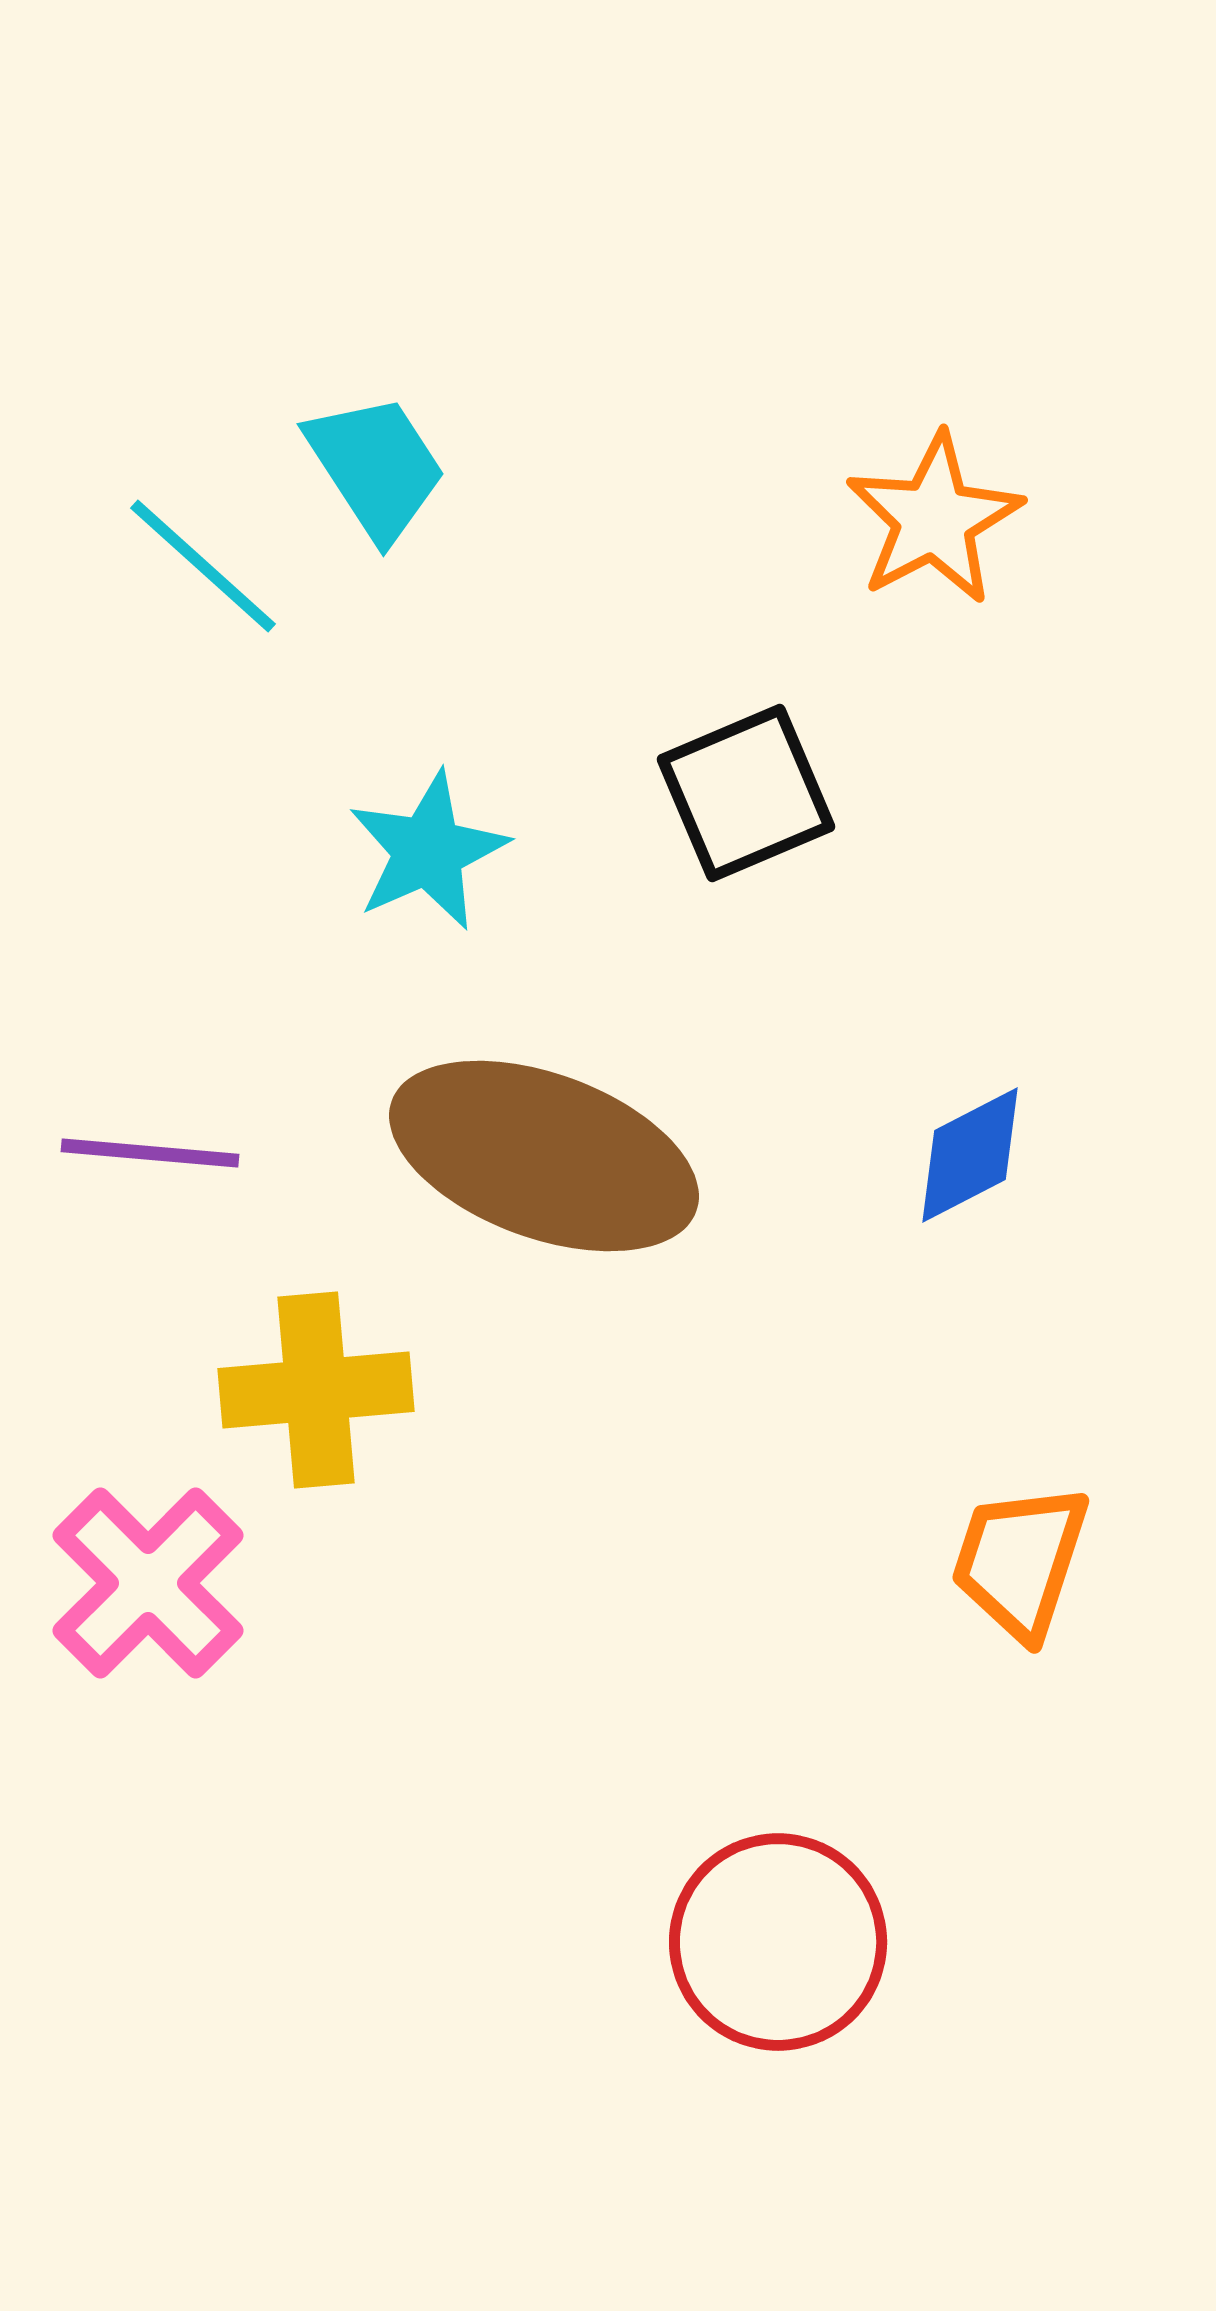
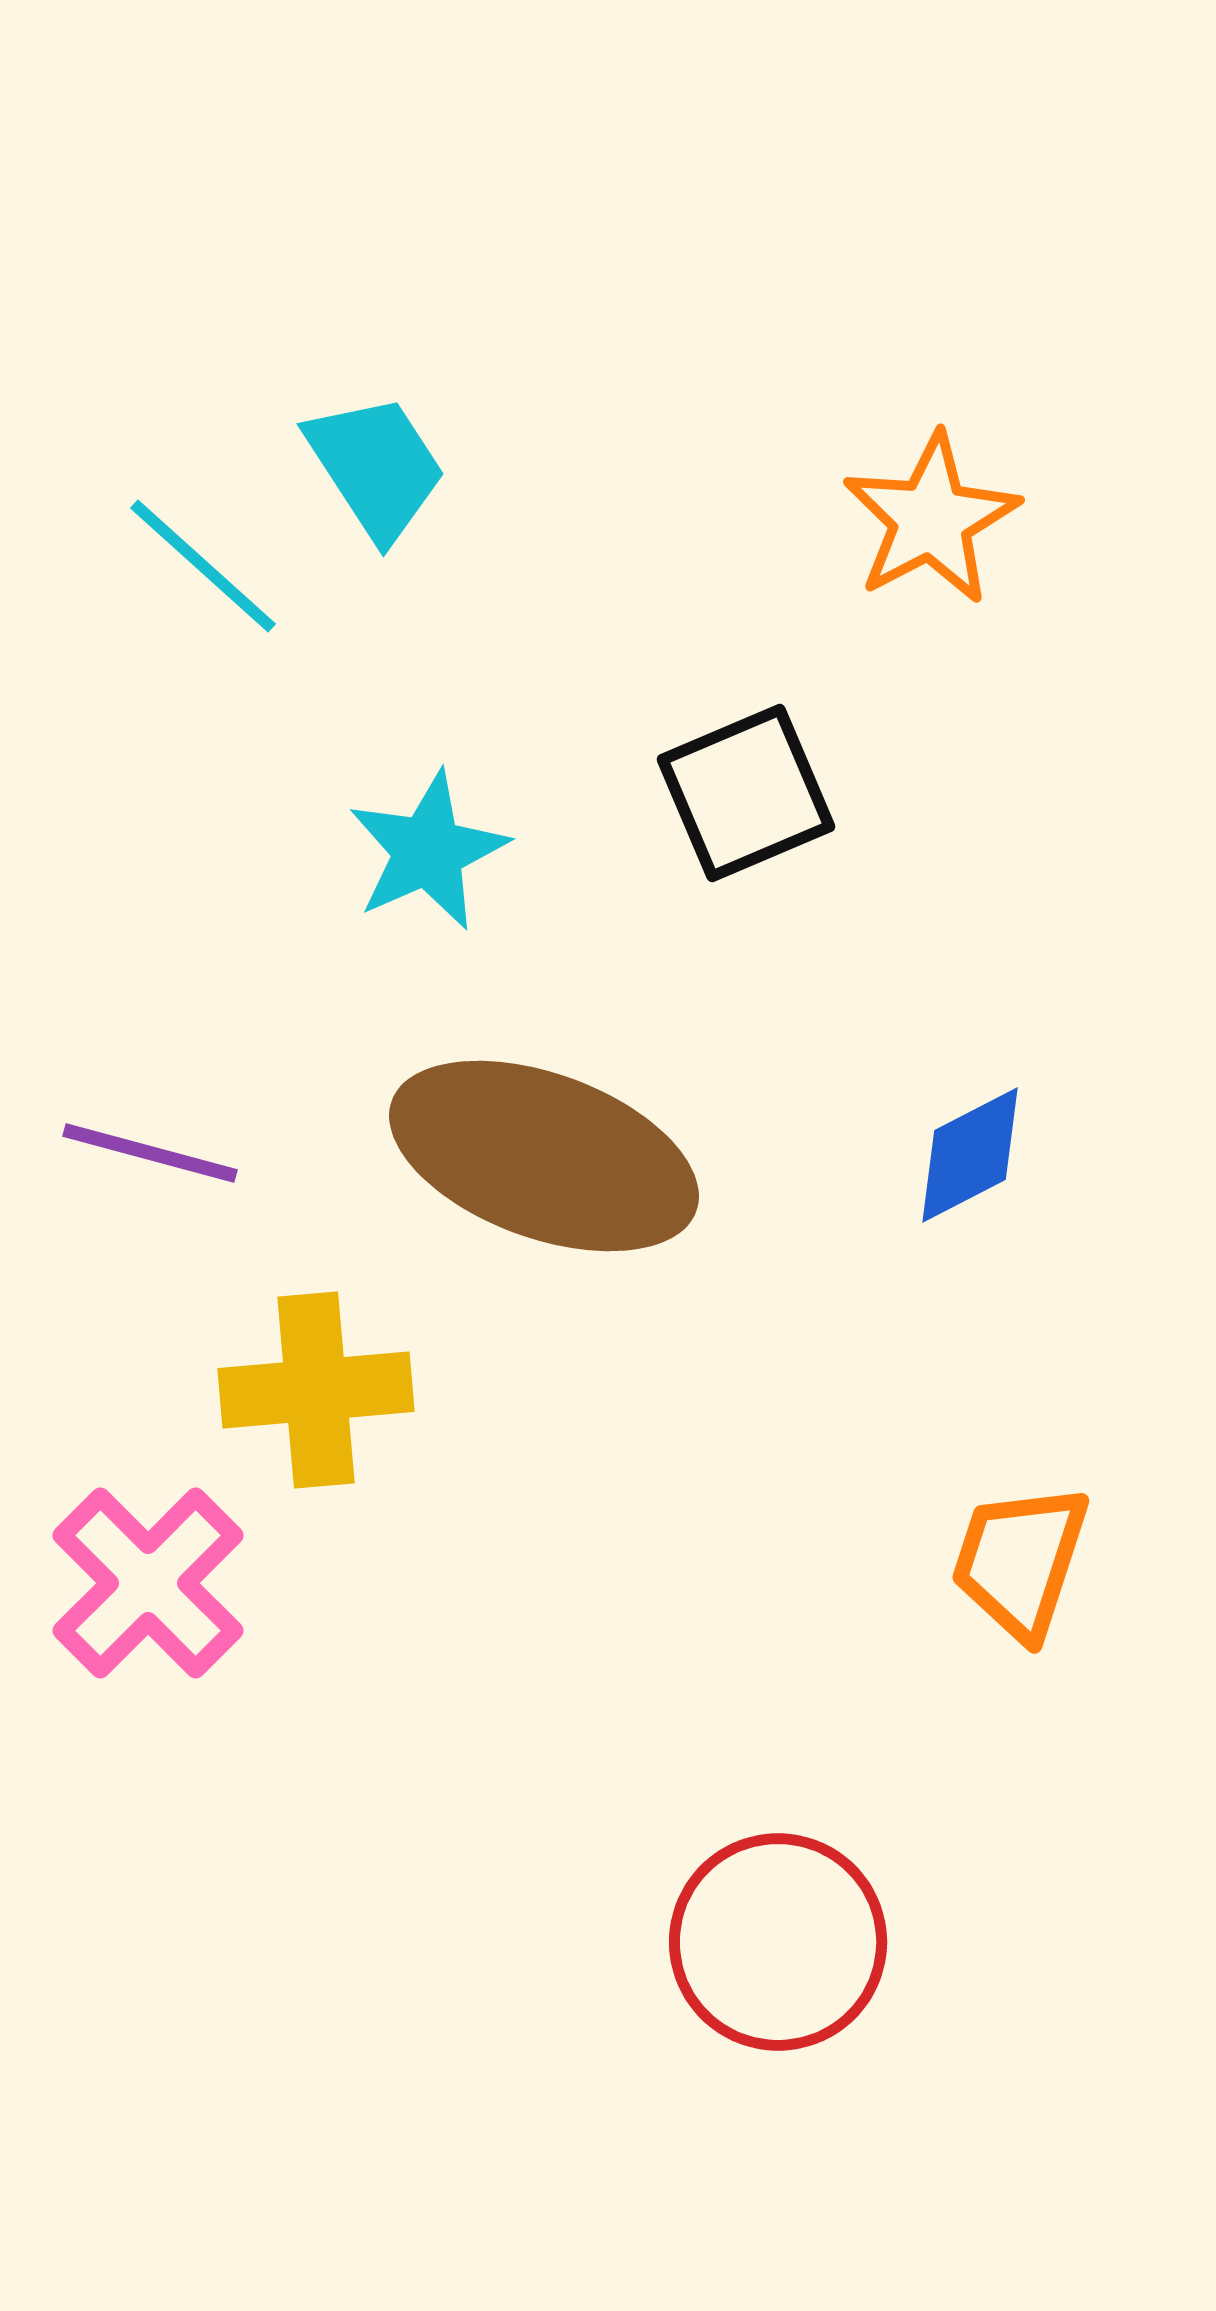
orange star: moved 3 px left
purple line: rotated 10 degrees clockwise
